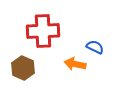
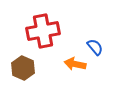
red cross: rotated 8 degrees counterclockwise
blue semicircle: rotated 24 degrees clockwise
